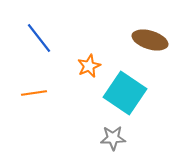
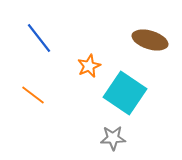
orange line: moved 1 px left, 2 px down; rotated 45 degrees clockwise
